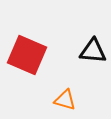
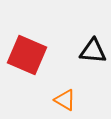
orange triangle: rotated 15 degrees clockwise
